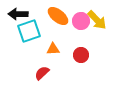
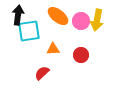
black arrow: moved 1 px down; rotated 96 degrees clockwise
yellow arrow: rotated 55 degrees clockwise
cyan square: rotated 10 degrees clockwise
